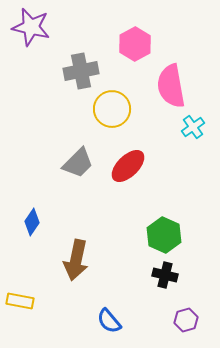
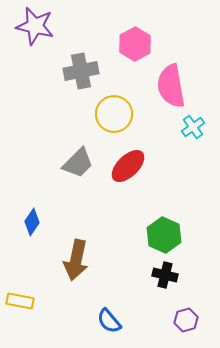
purple star: moved 4 px right, 1 px up
yellow circle: moved 2 px right, 5 px down
